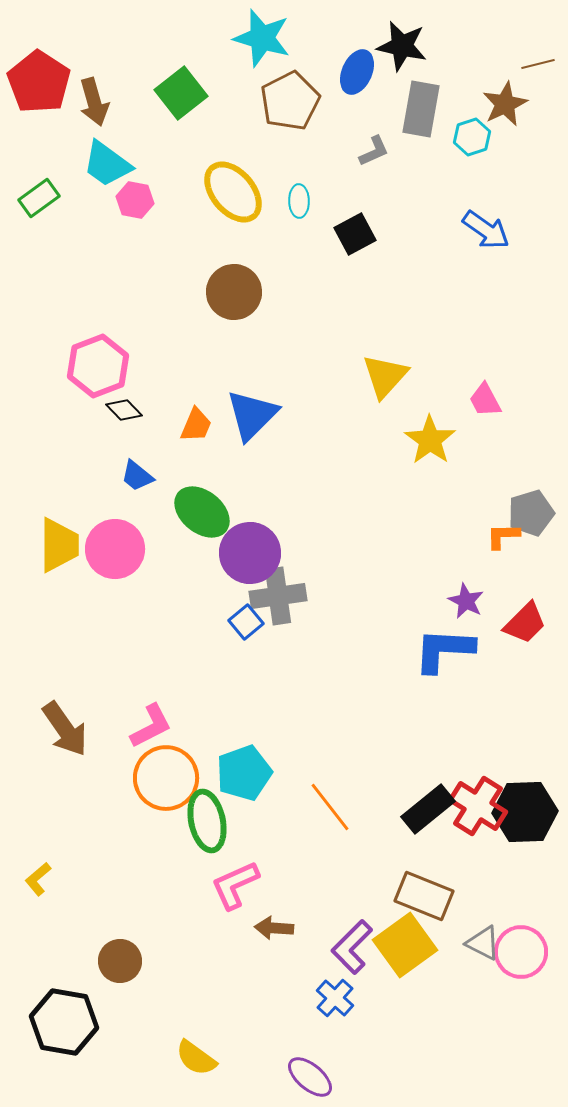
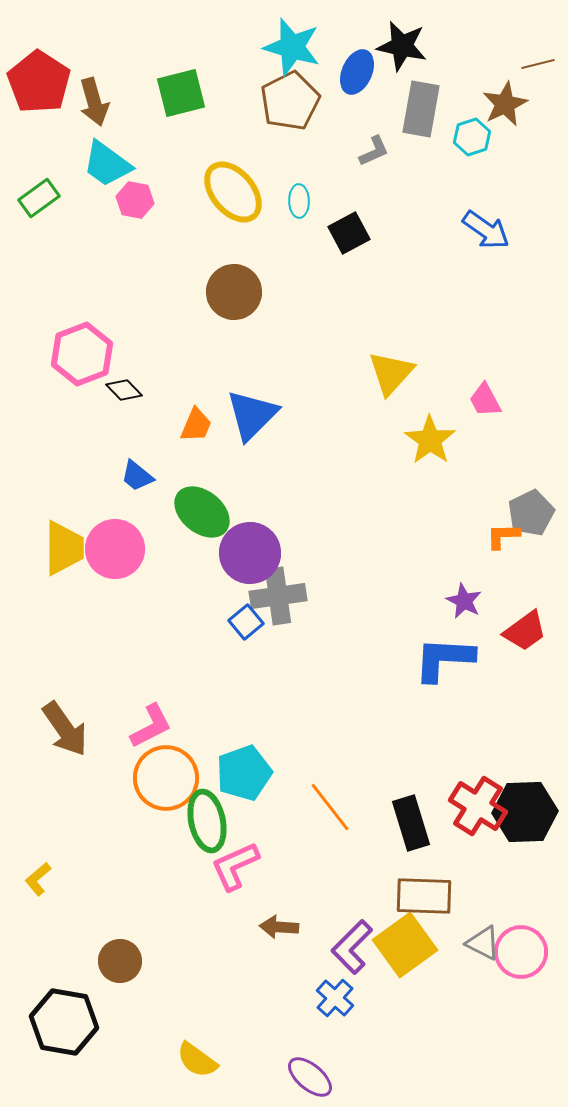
cyan star at (262, 38): moved 30 px right, 9 px down
green square at (181, 93): rotated 24 degrees clockwise
black square at (355, 234): moved 6 px left, 1 px up
pink hexagon at (98, 366): moved 16 px left, 12 px up
yellow triangle at (385, 376): moved 6 px right, 3 px up
black diamond at (124, 410): moved 20 px up
gray pentagon at (531, 513): rotated 9 degrees counterclockwise
yellow trapezoid at (59, 545): moved 5 px right, 3 px down
purple star at (466, 601): moved 2 px left
red trapezoid at (525, 623): moved 8 px down; rotated 9 degrees clockwise
blue L-shape at (444, 650): moved 9 px down
black rectangle at (428, 809): moved 17 px left, 14 px down; rotated 68 degrees counterclockwise
pink L-shape at (235, 885): moved 19 px up
brown rectangle at (424, 896): rotated 20 degrees counterclockwise
brown arrow at (274, 928): moved 5 px right, 1 px up
yellow semicircle at (196, 1058): moved 1 px right, 2 px down
